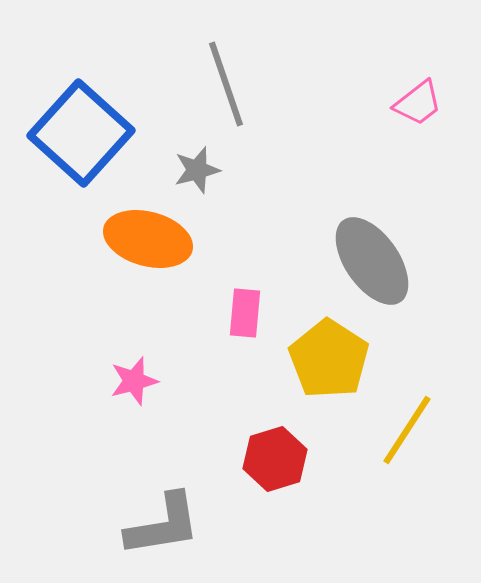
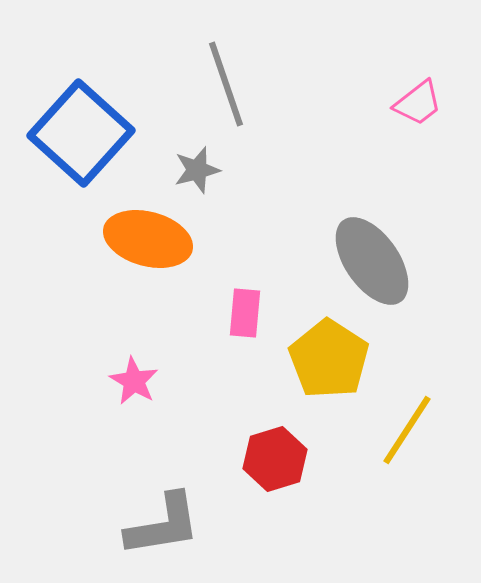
pink star: rotated 27 degrees counterclockwise
